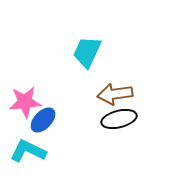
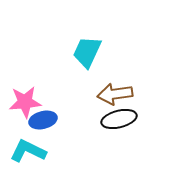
blue ellipse: rotated 32 degrees clockwise
